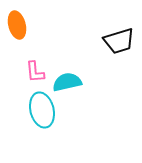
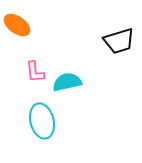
orange ellipse: rotated 40 degrees counterclockwise
cyan ellipse: moved 11 px down
